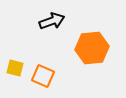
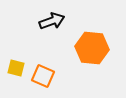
orange hexagon: rotated 12 degrees clockwise
yellow square: moved 1 px right
